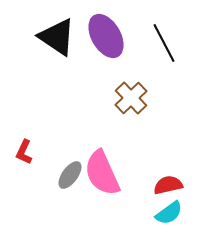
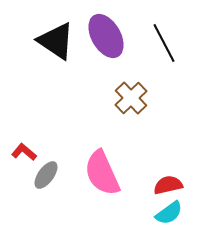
black triangle: moved 1 px left, 4 px down
red L-shape: rotated 105 degrees clockwise
gray ellipse: moved 24 px left
